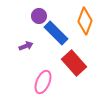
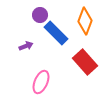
purple circle: moved 1 px right, 1 px up
red rectangle: moved 11 px right, 1 px up
pink ellipse: moved 2 px left
